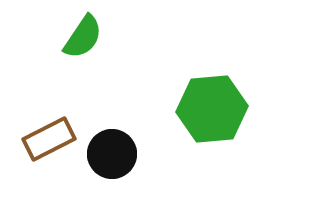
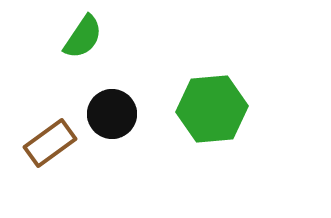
brown rectangle: moved 1 px right, 4 px down; rotated 9 degrees counterclockwise
black circle: moved 40 px up
